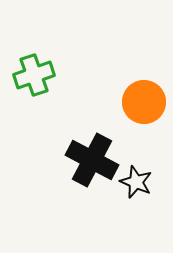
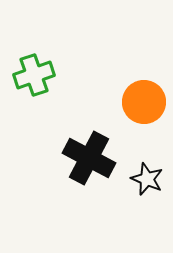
black cross: moved 3 px left, 2 px up
black star: moved 11 px right, 3 px up
